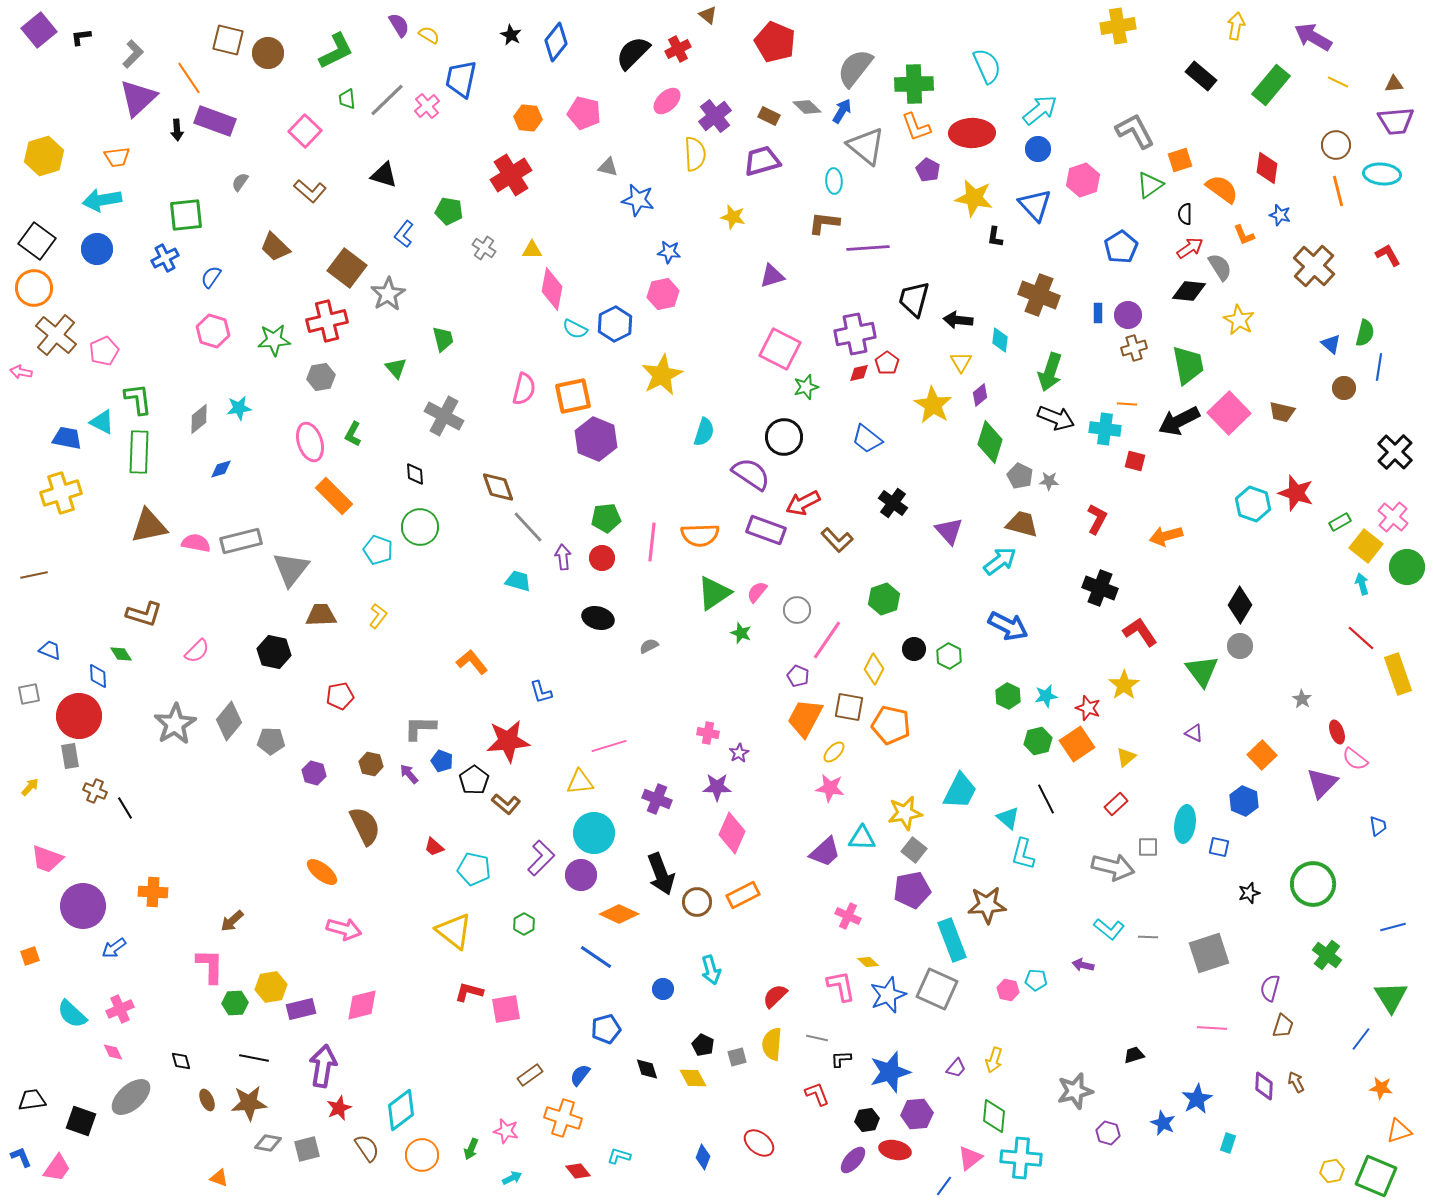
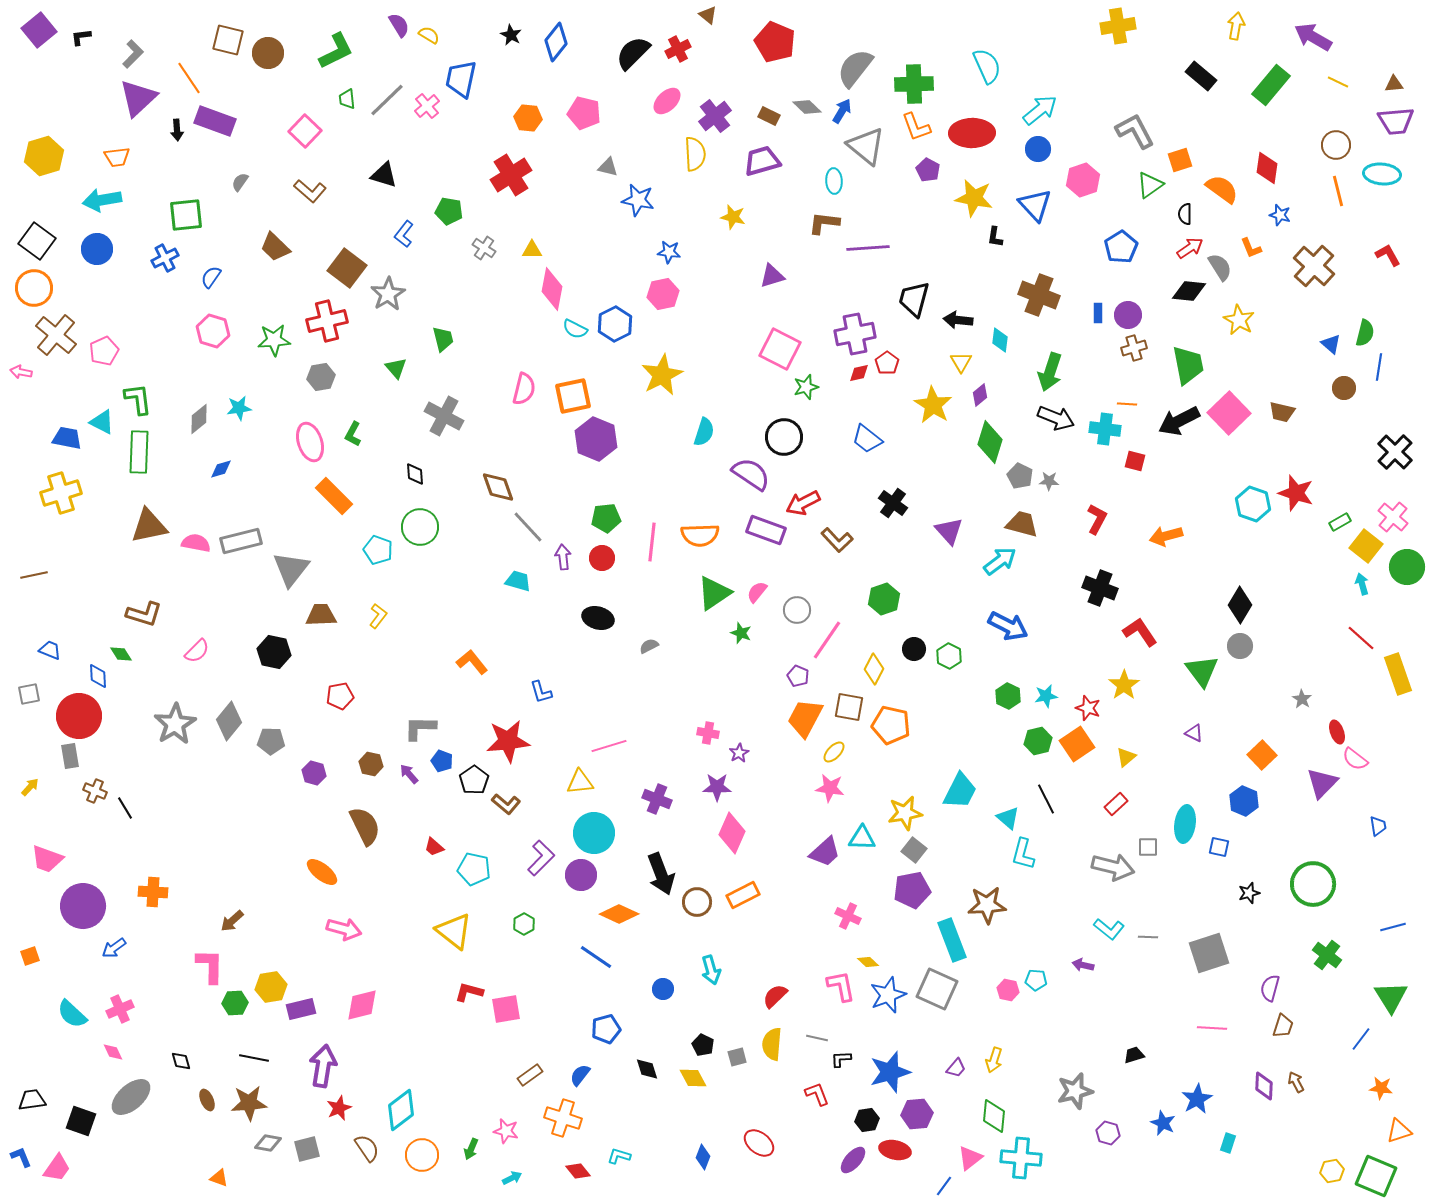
orange L-shape at (1244, 235): moved 7 px right, 13 px down
